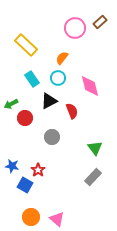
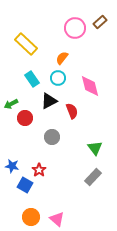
yellow rectangle: moved 1 px up
red star: moved 1 px right
